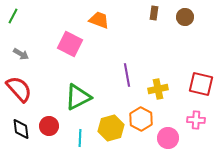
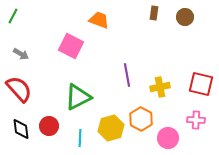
pink square: moved 1 px right, 2 px down
yellow cross: moved 2 px right, 2 px up
